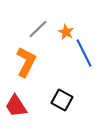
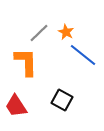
gray line: moved 1 px right, 4 px down
blue line: moved 1 px left, 2 px down; rotated 24 degrees counterclockwise
orange L-shape: rotated 28 degrees counterclockwise
